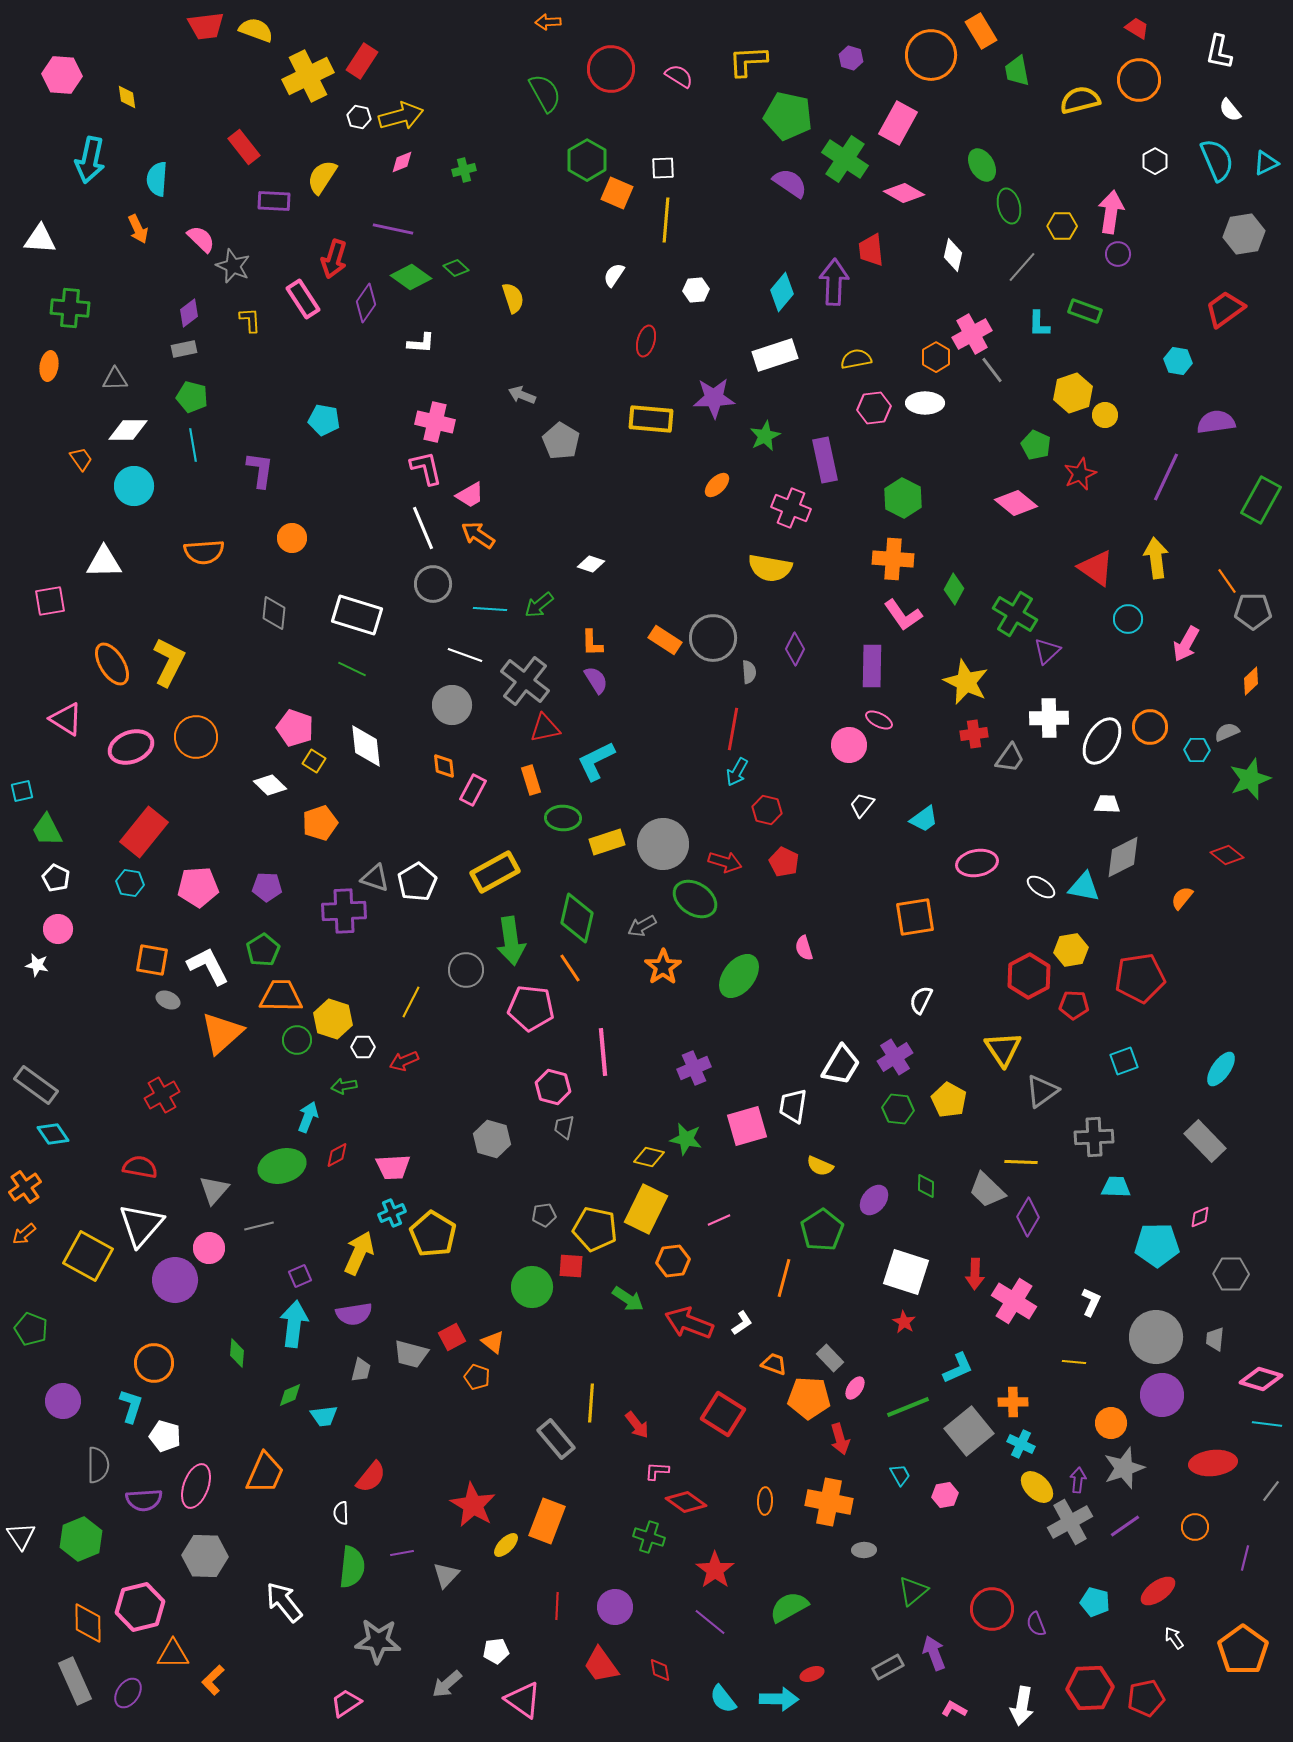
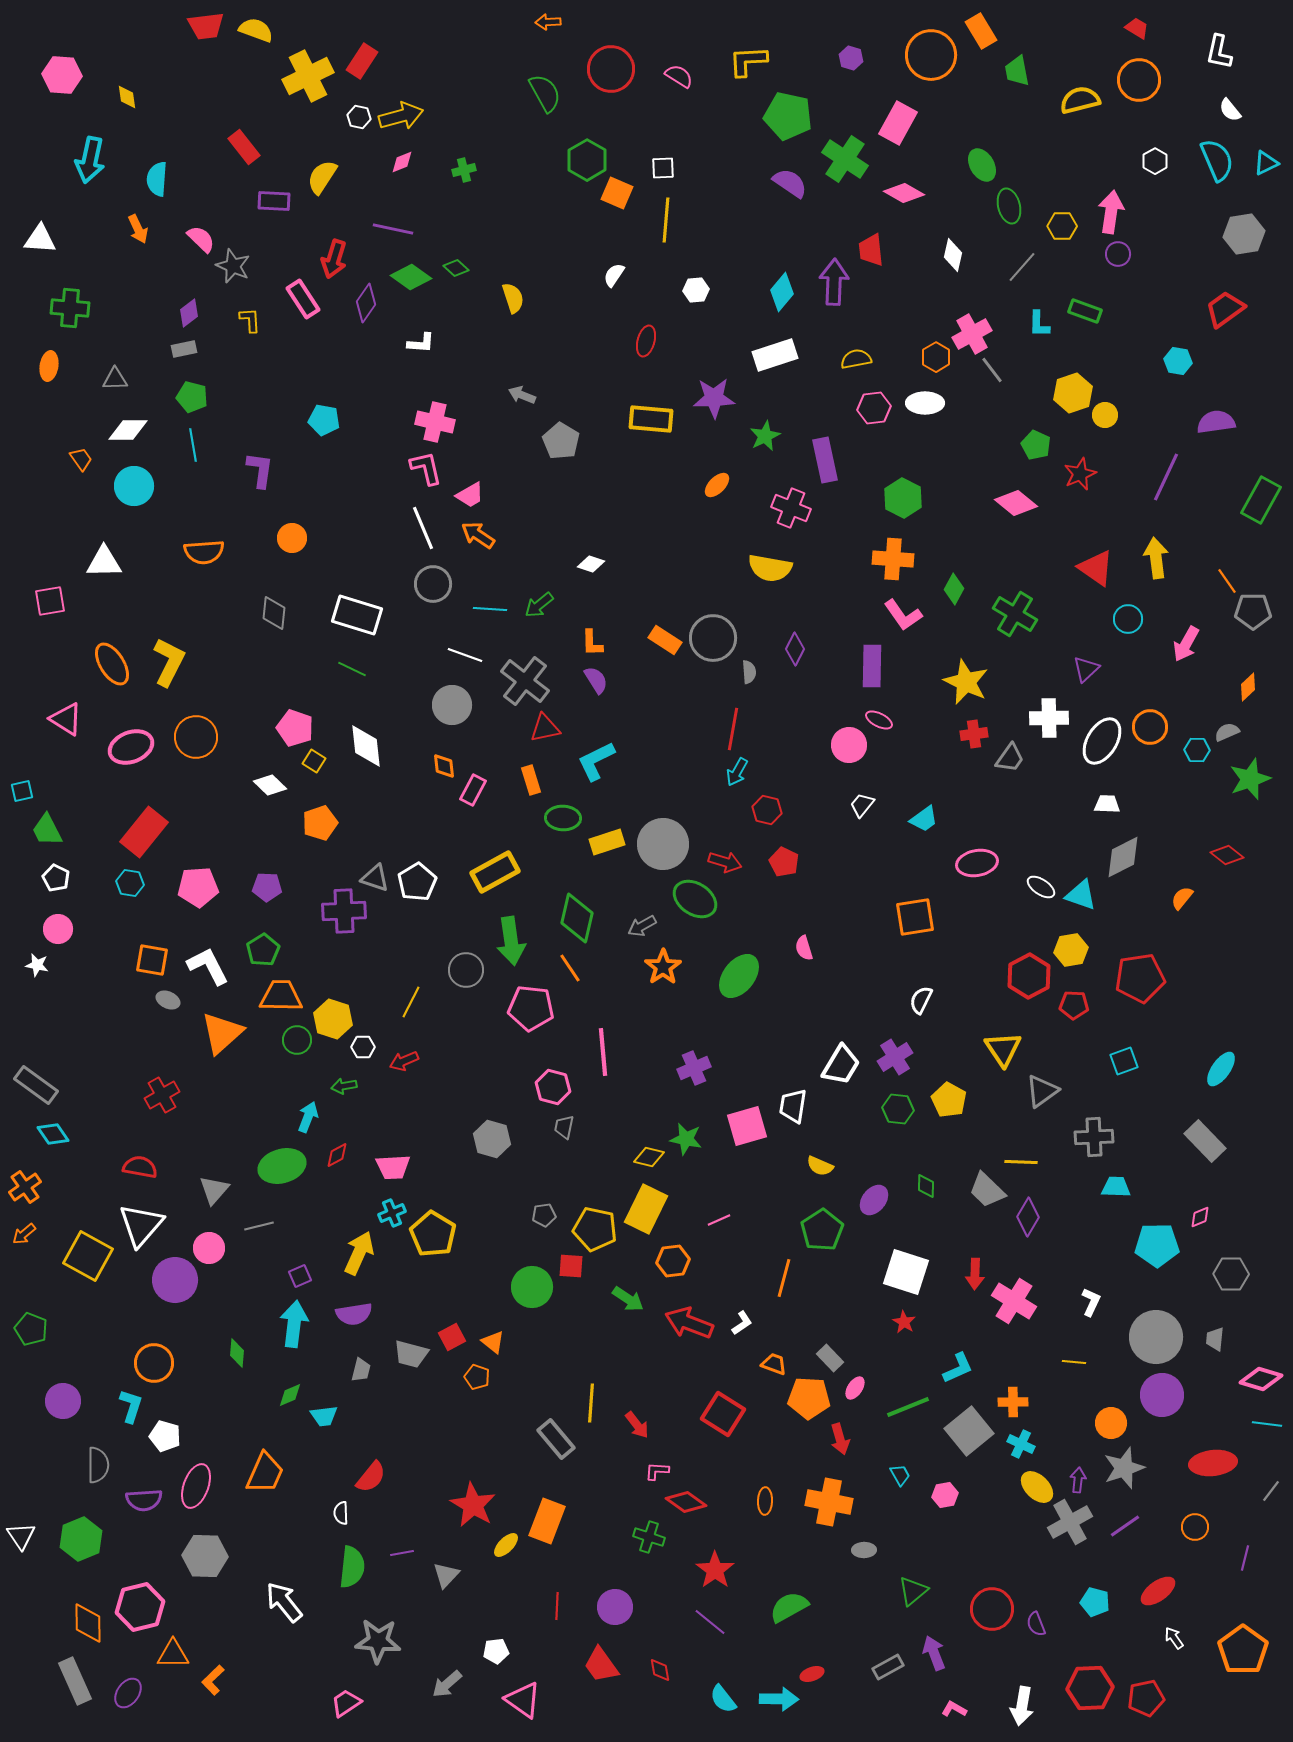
purple triangle at (1047, 651): moved 39 px right, 18 px down
orange diamond at (1251, 681): moved 3 px left, 6 px down
cyan triangle at (1084, 887): moved 3 px left, 8 px down; rotated 8 degrees clockwise
